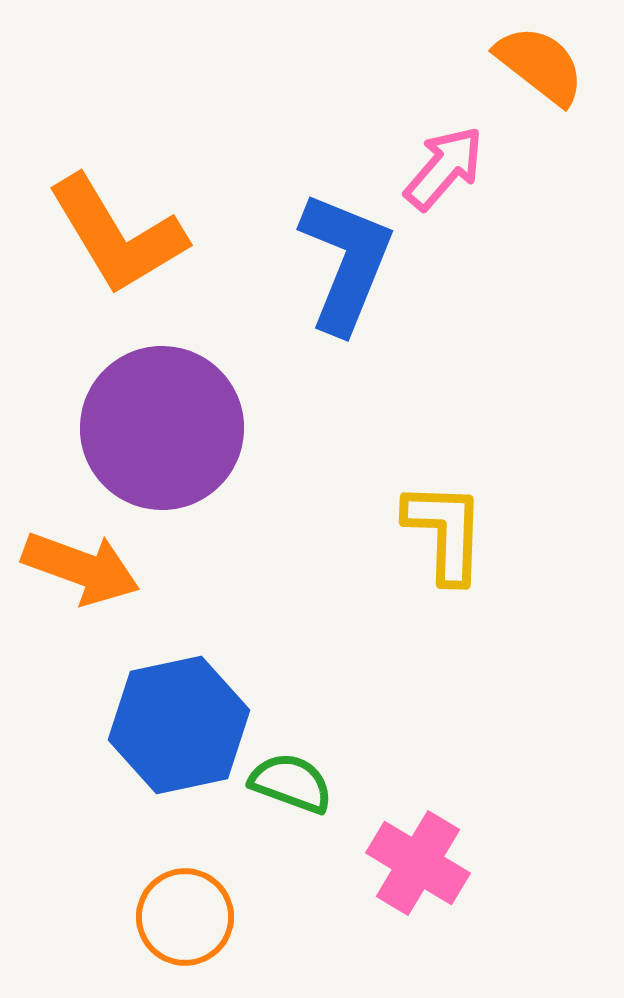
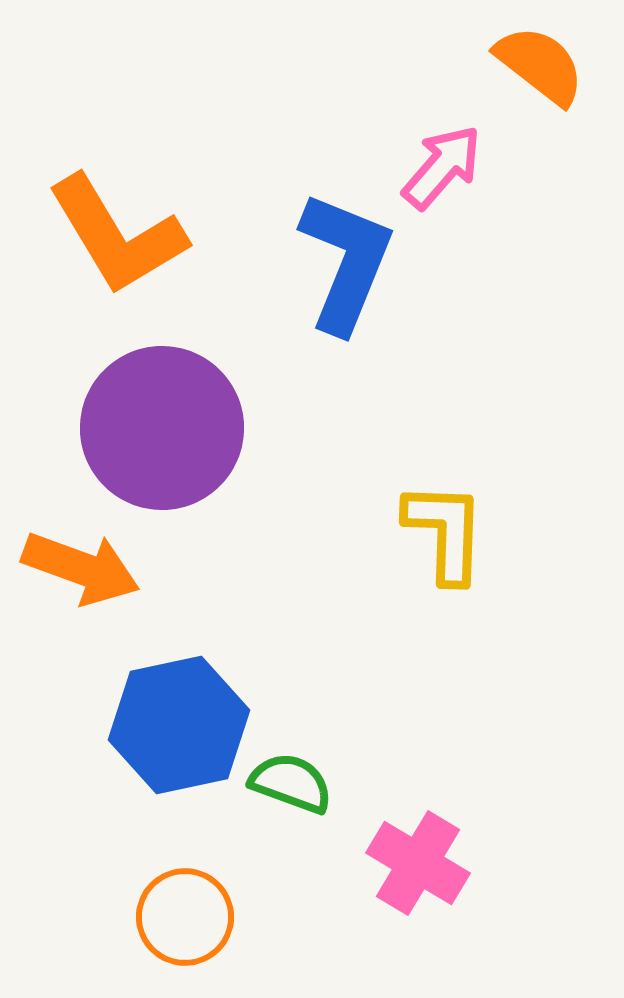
pink arrow: moved 2 px left, 1 px up
